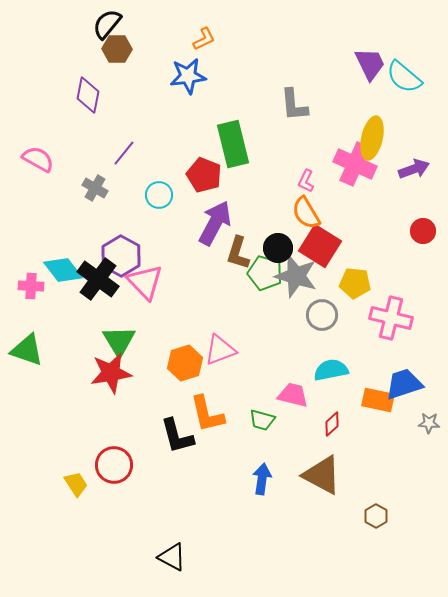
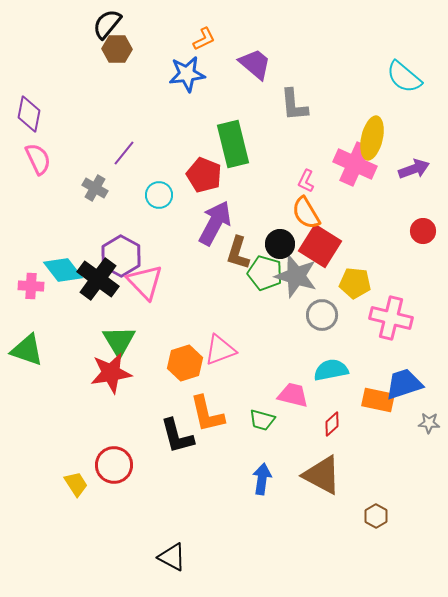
purple trapezoid at (370, 64): moved 115 px left; rotated 24 degrees counterclockwise
blue star at (188, 76): moved 1 px left, 2 px up
purple diamond at (88, 95): moved 59 px left, 19 px down
pink semicircle at (38, 159): rotated 36 degrees clockwise
black circle at (278, 248): moved 2 px right, 4 px up
